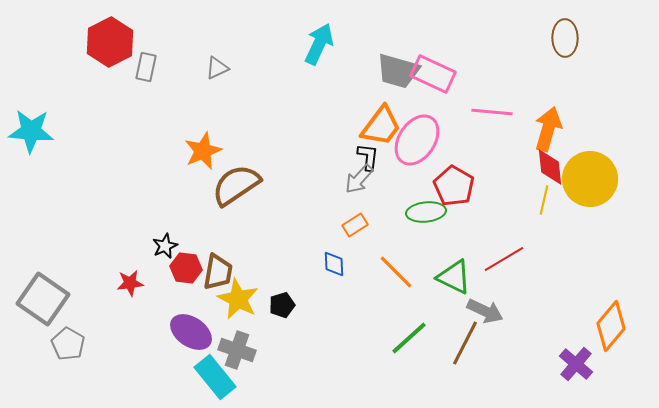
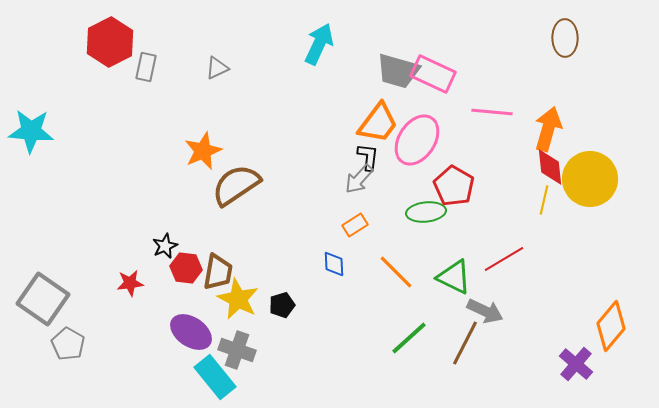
orange trapezoid at (381, 126): moved 3 px left, 3 px up
